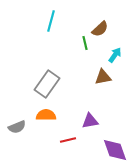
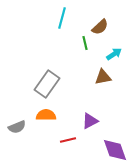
cyan line: moved 11 px right, 3 px up
brown semicircle: moved 2 px up
cyan arrow: moved 1 px left, 1 px up; rotated 21 degrees clockwise
purple triangle: rotated 18 degrees counterclockwise
